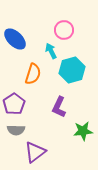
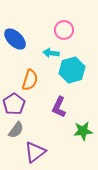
cyan arrow: moved 2 px down; rotated 56 degrees counterclockwise
orange semicircle: moved 3 px left, 6 px down
gray semicircle: rotated 54 degrees counterclockwise
